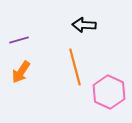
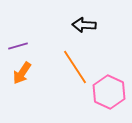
purple line: moved 1 px left, 6 px down
orange line: rotated 18 degrees counterclockwise
orange arrow: moved 1 px right, 1 px down
